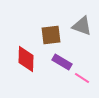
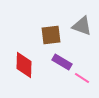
red diamond: moved 2 px left, 6 px down
